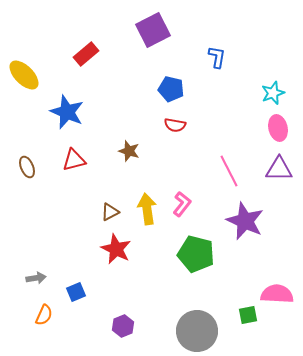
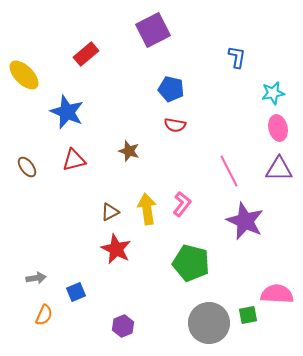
blue L-shape: moved 20 px right
cyan star: rotated 10 degrees clockwise
brown ellipse: rotated 15 degrees counterclockwise
green pentagon: moved 5 px left, 9 px down
gray circle: moved 12 px right, 8 px up
